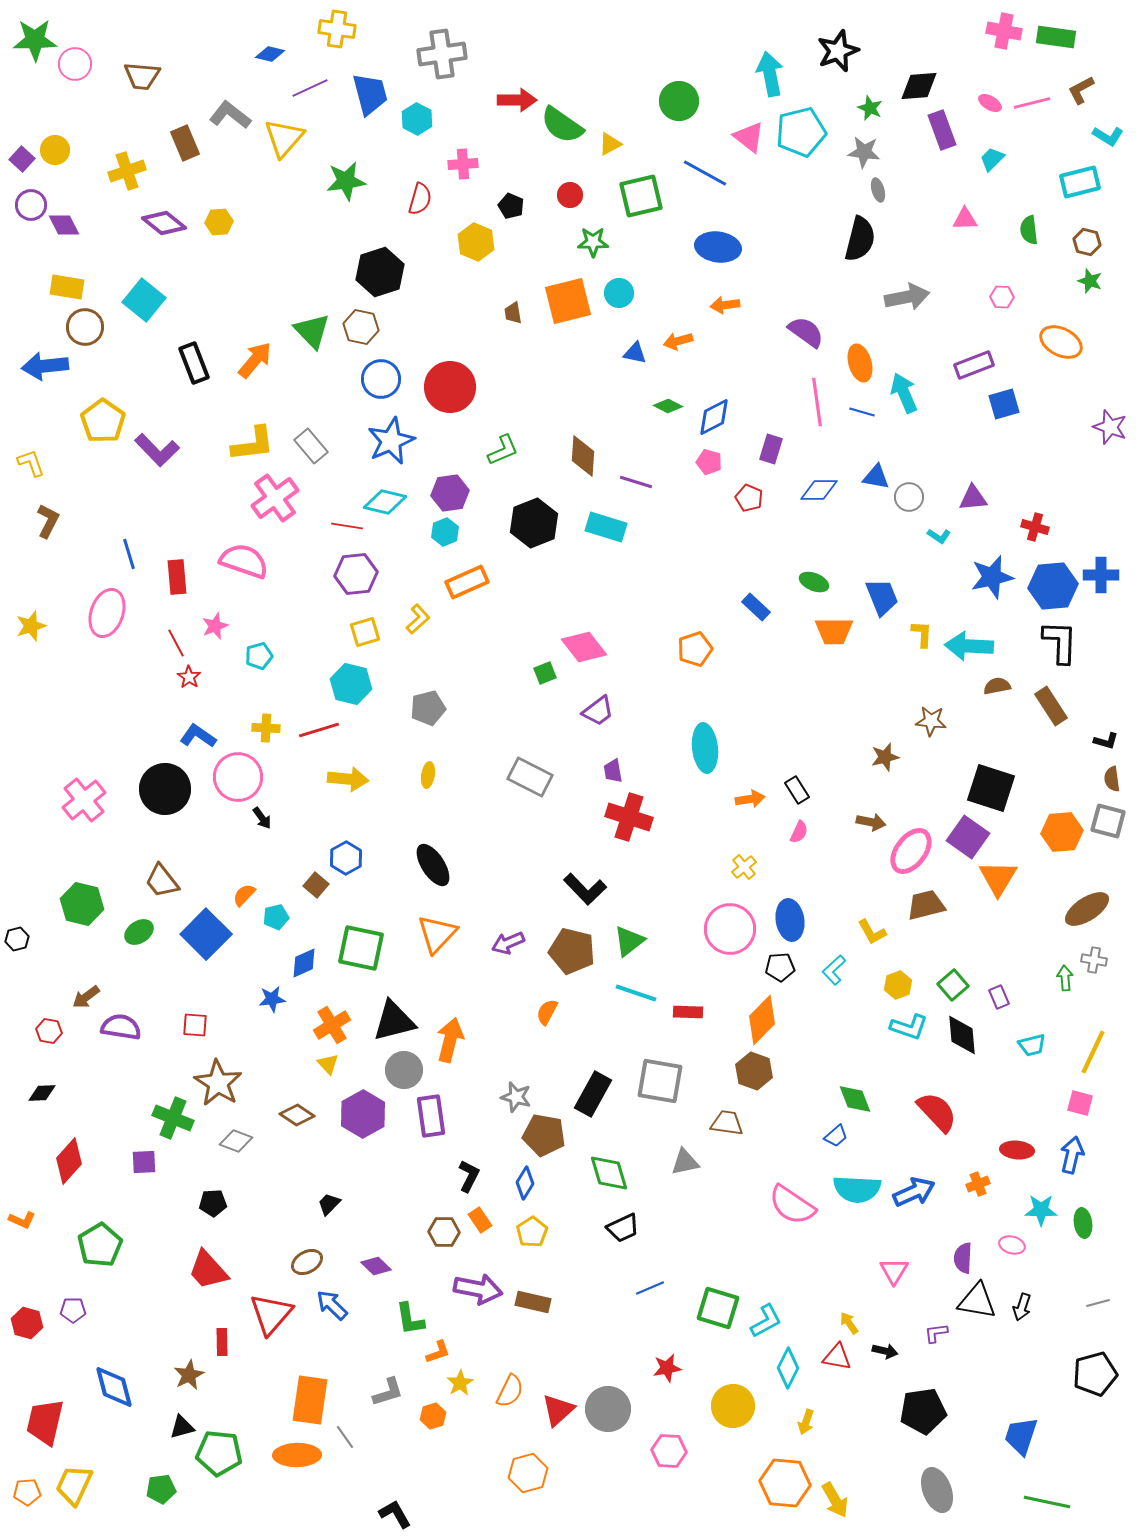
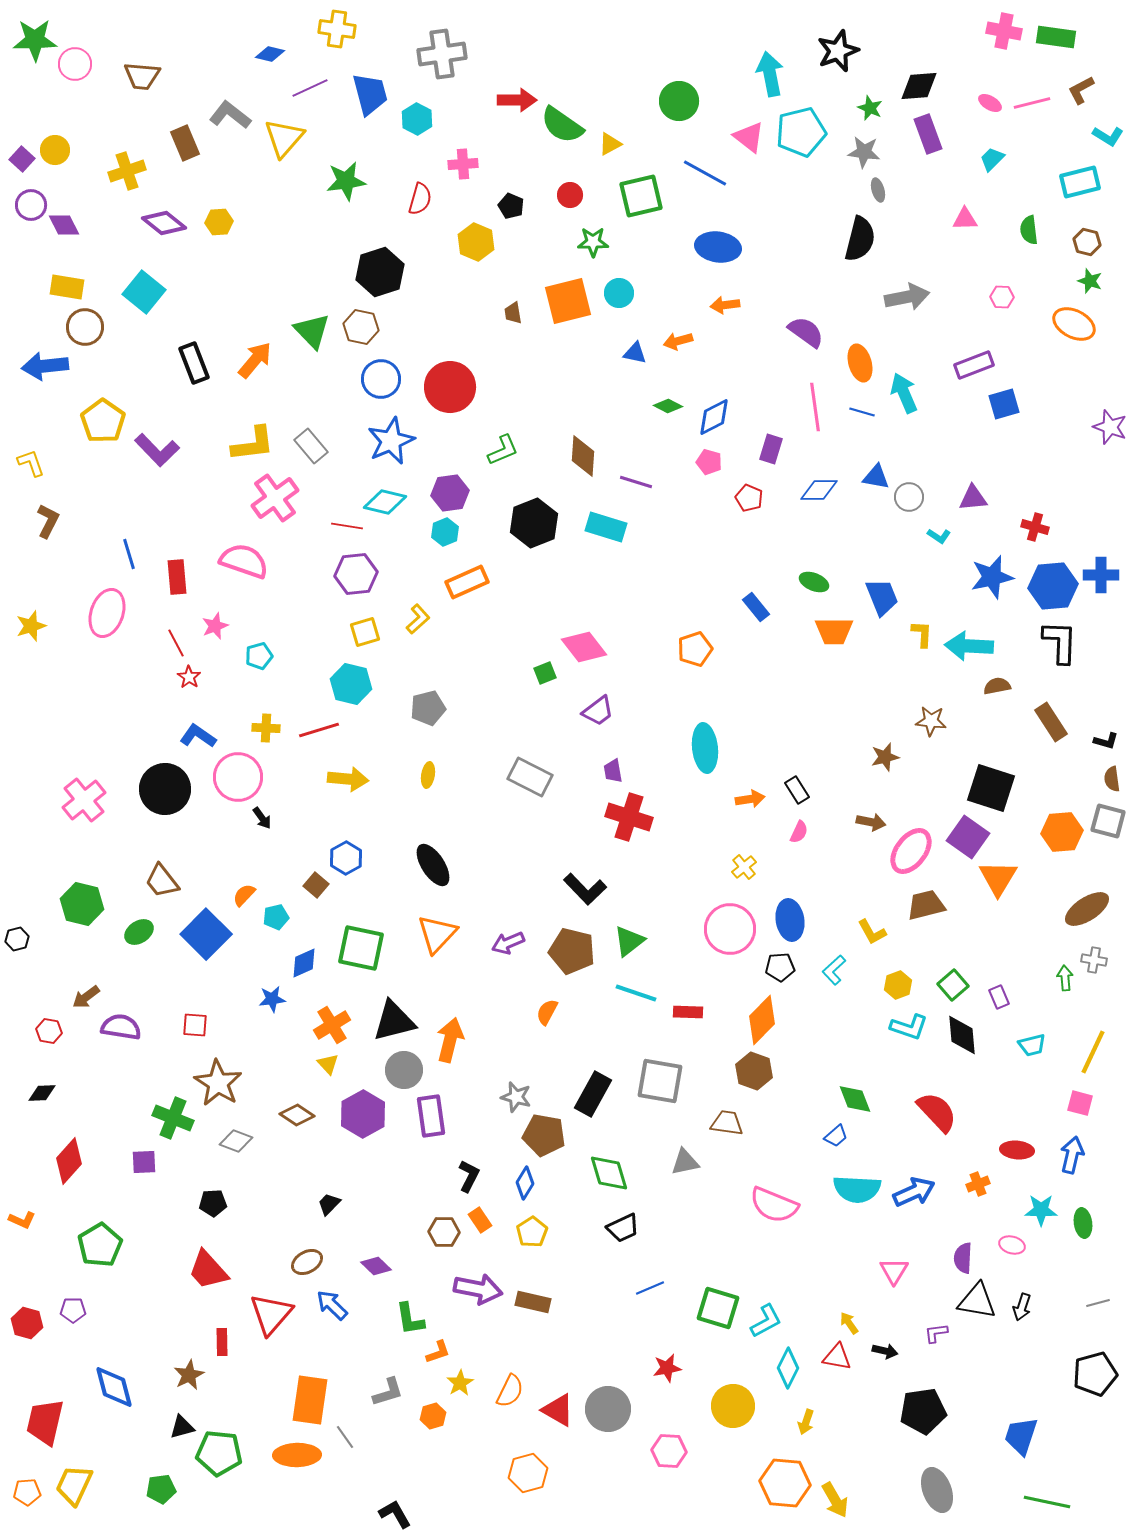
purple rectangle at (942, 130): moved 14 px left, 4 px down
cyan square at (144, 300): moved 8 px up
orange ellipse at (1061, 342): moved 13 px right, 18 px up
pink line at (817, 402): moved 2 px left, 5 px down
blue rectangle at (756, 607): rotated 8 degrees clockwise
brown rectangle at (1051, 706): moved 16 px down
pink semicircle at (792, 1205): moved 18 px left; rotated 12 degrees counterclockwise
red triangle at (558, 1410): rotated 48 degrees counterclockwise
